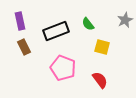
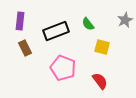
purple rectangle: rotated 18 degrees clockwise
brown rectangle: moved 1 px right, 1 px down
red semicircle: moved 1 px down
